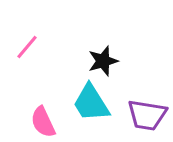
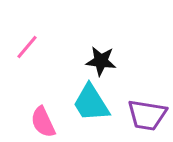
black star: moved 2 px left; rotated 24 degrees clockwise
